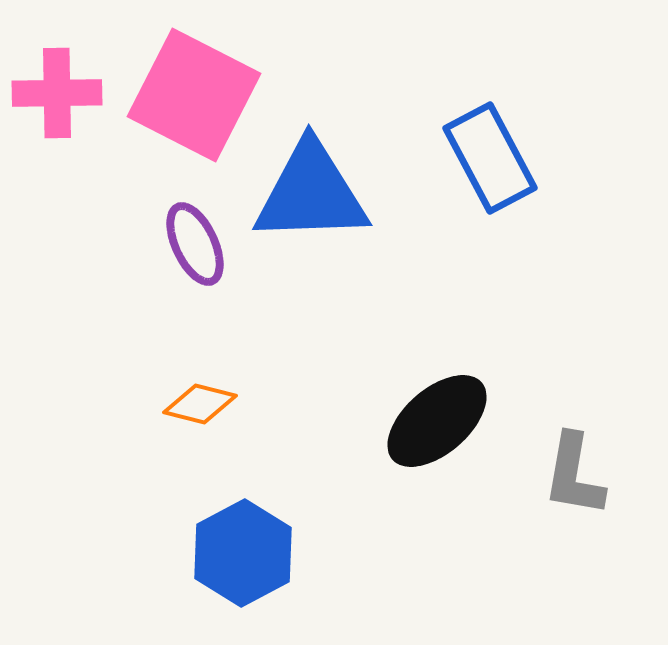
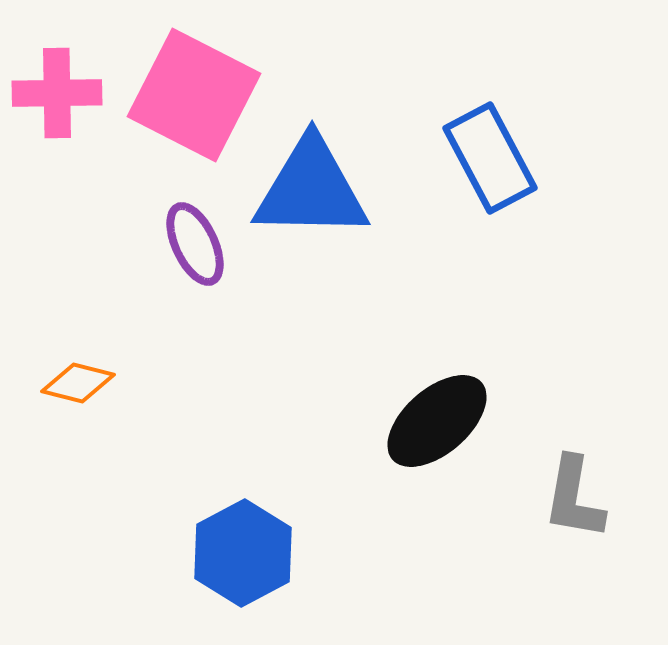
blue triangle: moved 4 px up; rotated 3 degrees clockwise
orange diamond: moved 122 px left, 21 px up
gray L-shape: moved 23 px down
